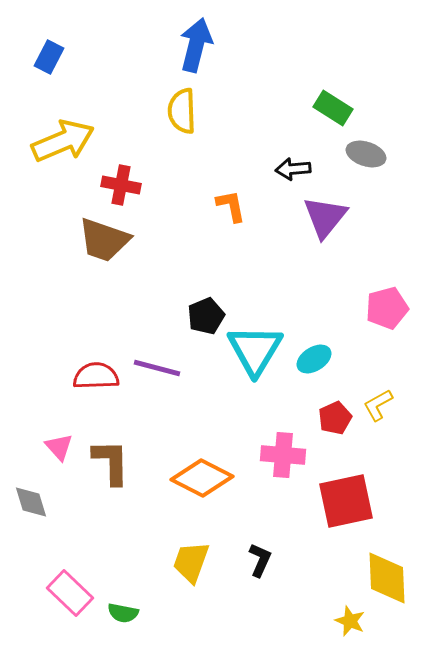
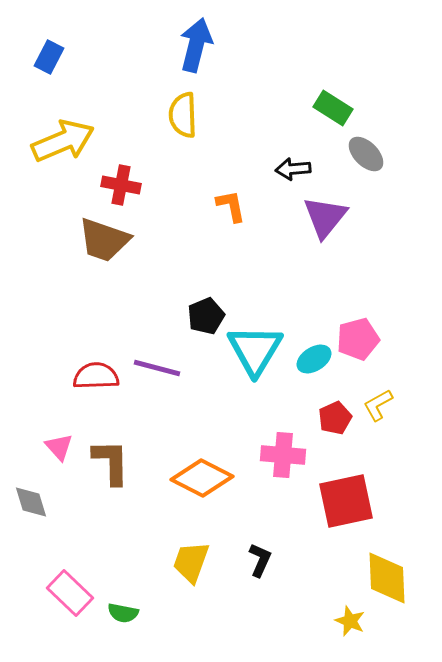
yellow semicircle: moved 1 px right, 4 px down
gray ellipse: rotated 27 degrees clockwise
pink pentagon: moved 29 px left, 31 px down
